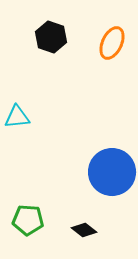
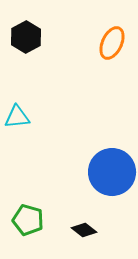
black hexagon: moved 25 px left; rotated 12 degrees clockwise
green pentagon: rotated 12 degrees clockwise
